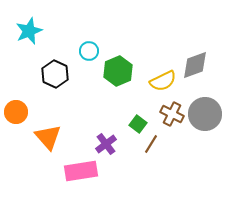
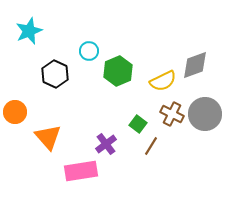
orange circle: moved 1 px left
brown line: moved 2 px down
